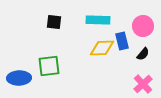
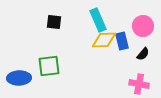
cyan rectangle: rotated 65 degrees clockwise
yellow diamond: moved 2 px right, 8 px up
pink cross: moved 4 px left; rotated 36 degrees counterclockwise
